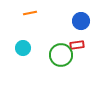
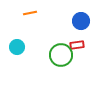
cyan circle: moved 6 px left, 1 px up
